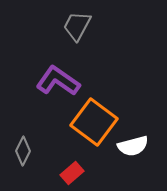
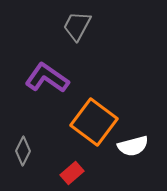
purple L-shape: moved 11 px left, 3 px up
